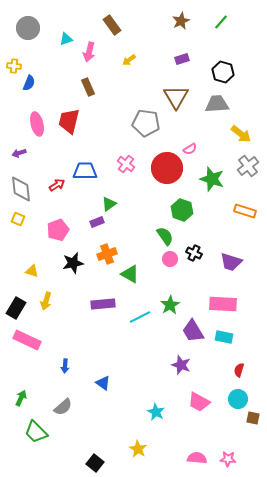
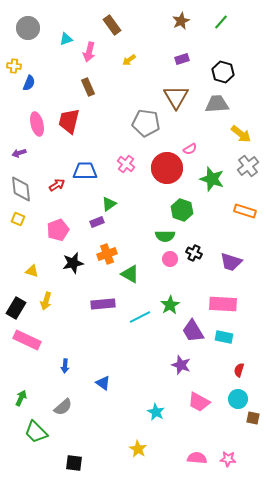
green semicircle at (165, 236): rotated 126 degrees clockwise
black square at (95, 463): moved 21 px left; rotated 30 degrees counterclockwise
